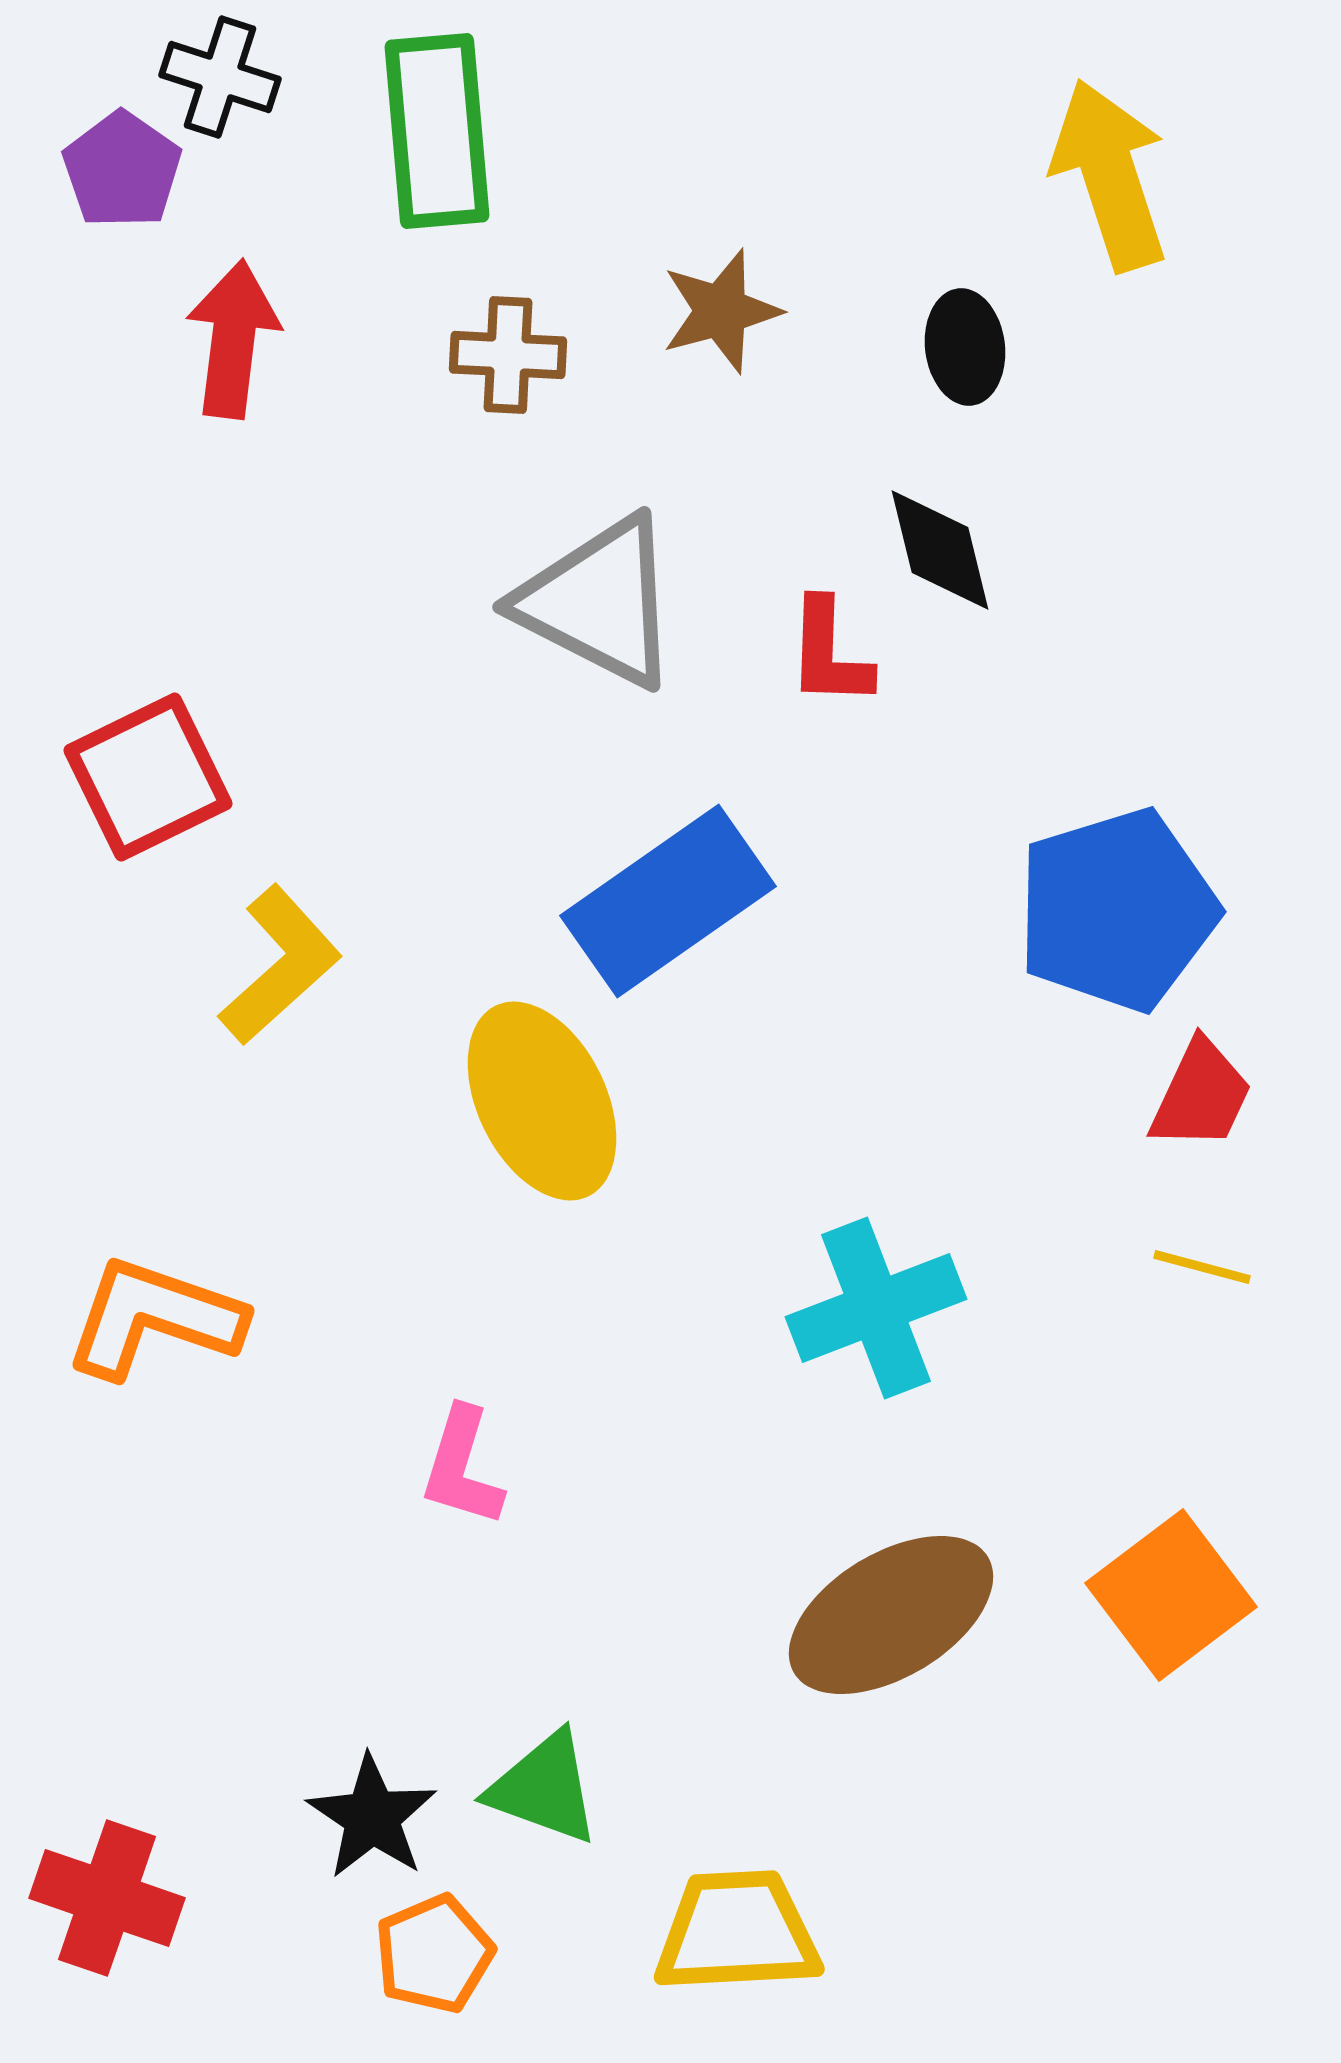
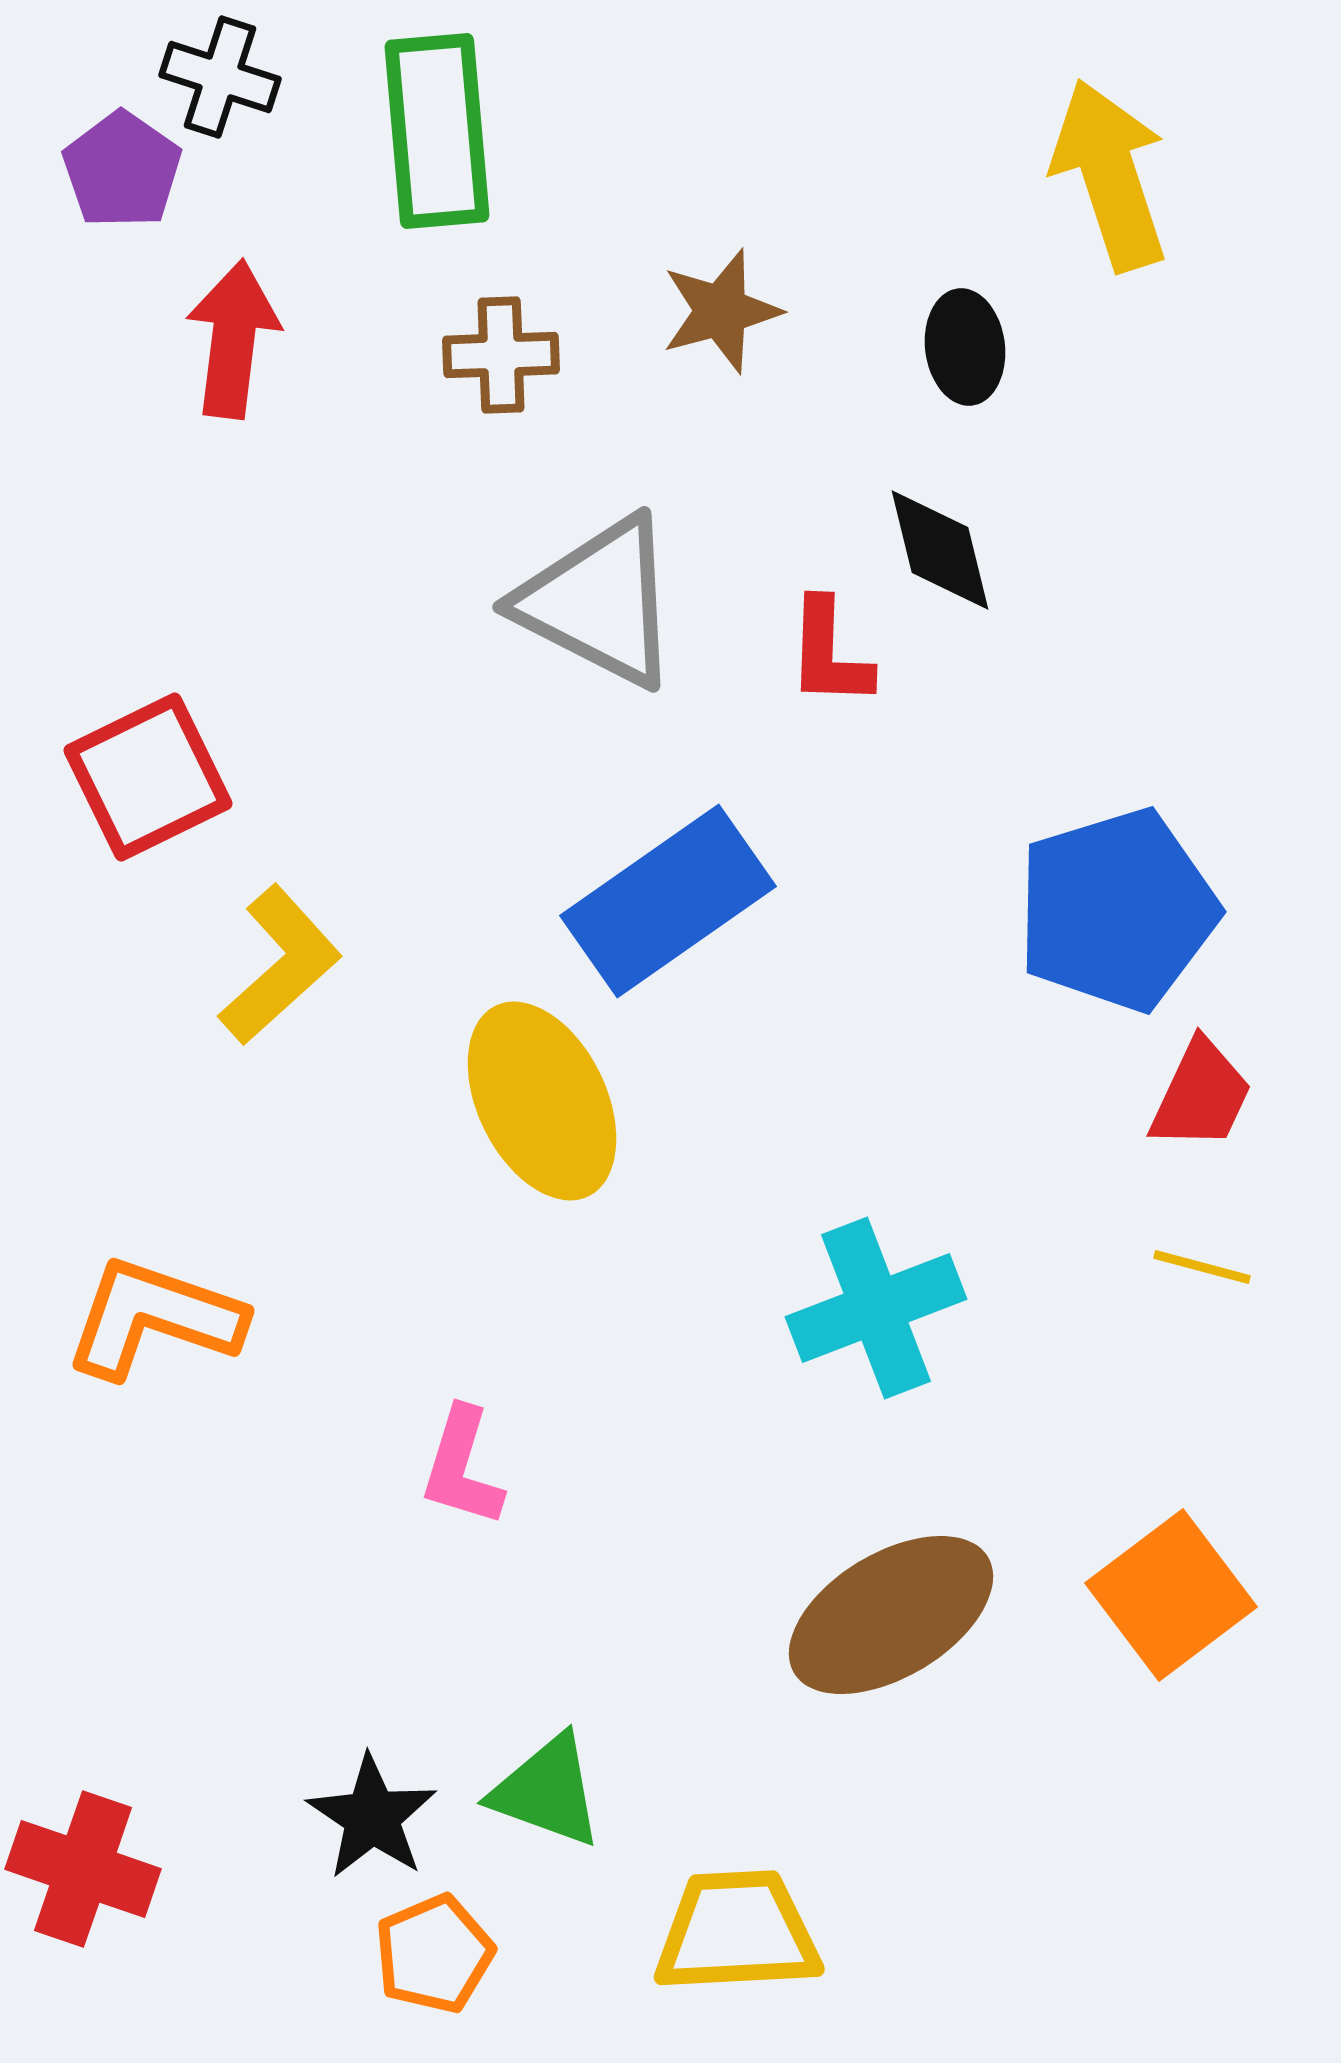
brown cross: moved 7 px left; rotated 5 degrees counterclockwise
green triangle: moved 3 px right, 3 px down
red cross: moved 24 px left, 29 px up
